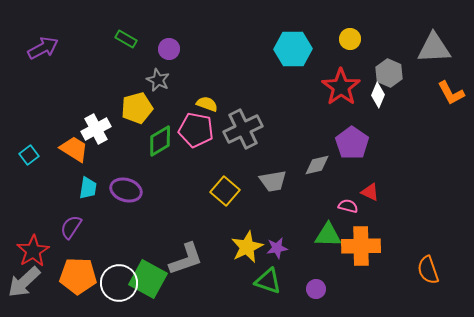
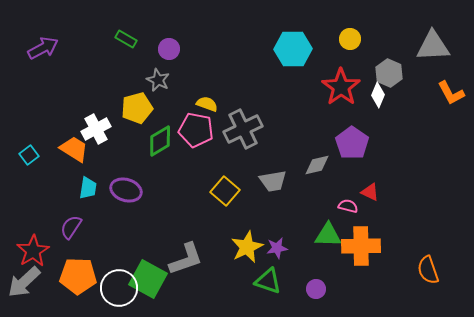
gray triangle at (434, 48): moved 1 px left, 2 px up
white circle at (119, 283): moved 5 px down
